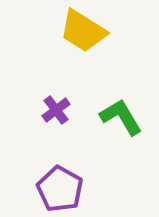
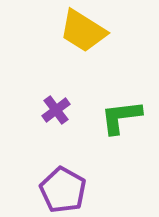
green L-shape: rotated 66 degrees counterclockwise
purple pentagon: moved 3 px right, 1 px down
